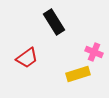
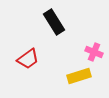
red trapezoid: moved 1 px right, 1 px down
yellow rectangle: moved 1 px right, 2 px down
